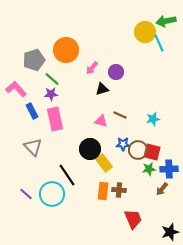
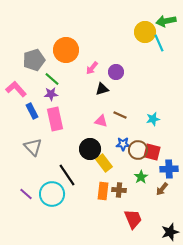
green star: moved 8 px left, 8 px down; rotated 24 degrees counterclockwise
